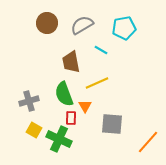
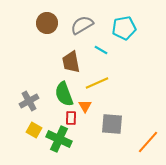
gray cross: rotated 12 degrees counterclockwise
